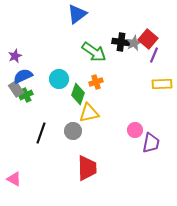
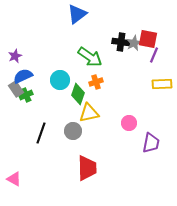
red square: rotated 30 degrees counterclockwise
green arrow: moved 4 px left, 5 px down
cyan circle: moved 1 px right, 1 px down
pink circle: moved 6 px left, 7 px up
